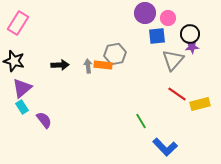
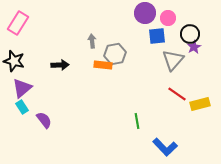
purple star: moved 2 px right; rotated 24 degrees counterclockwise
gray arrow: moved 4 px right, 25 px up
green line: moved 4 px left; rotated 21 degrees clockwise
